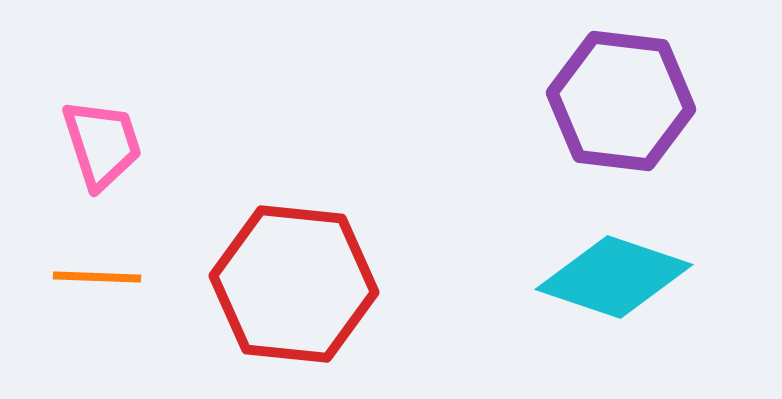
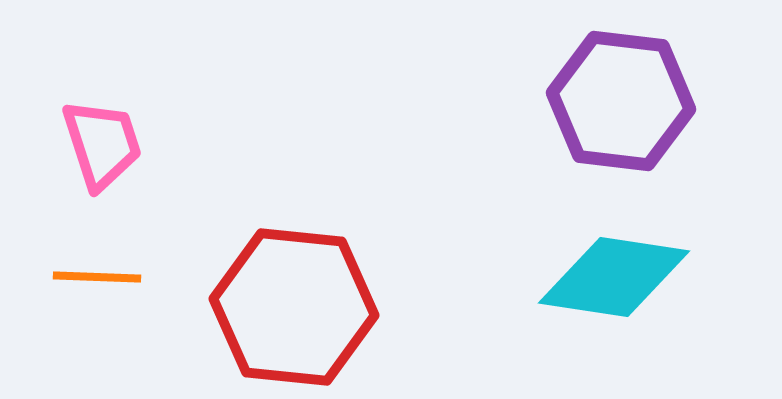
cyan diamond: rotated 10 degrees counterclockwise
red hexagon: moved 23 px down
